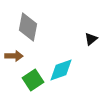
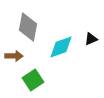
black triangle: rotated 16 degrees clockwise
cyan diamond: moved 23 px up
